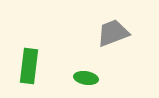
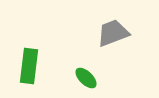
green ellipse: rotated 35 degrees clockwise
